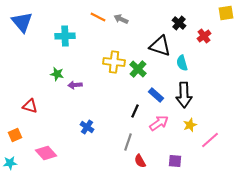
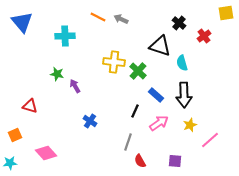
green cross: moved 2 px down
purple arrow: moved 1 px down; rotated 64 degrees clockwise
blue cross: moved 3 px right, 6 px up
